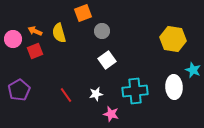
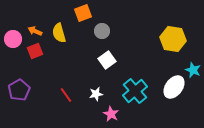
white ellipse: rotated 40 degrees clockwise
cyan cross: rotated 35 degrees counterclockwise
pink star: rotated 14 degrees clockwise
